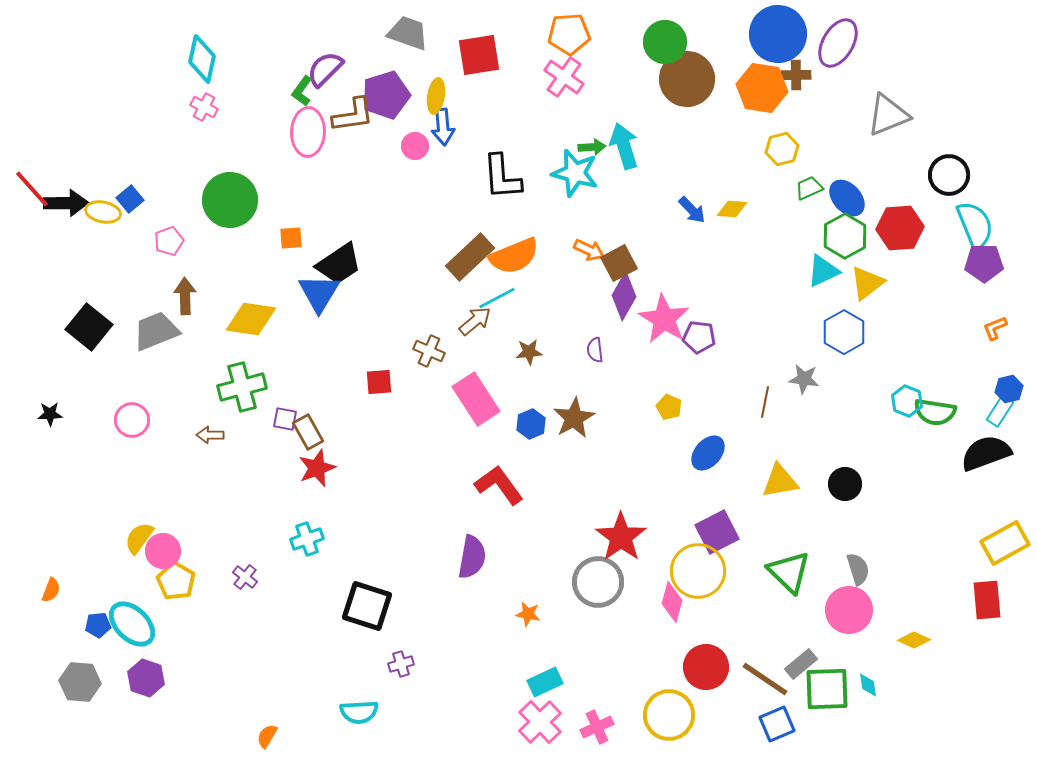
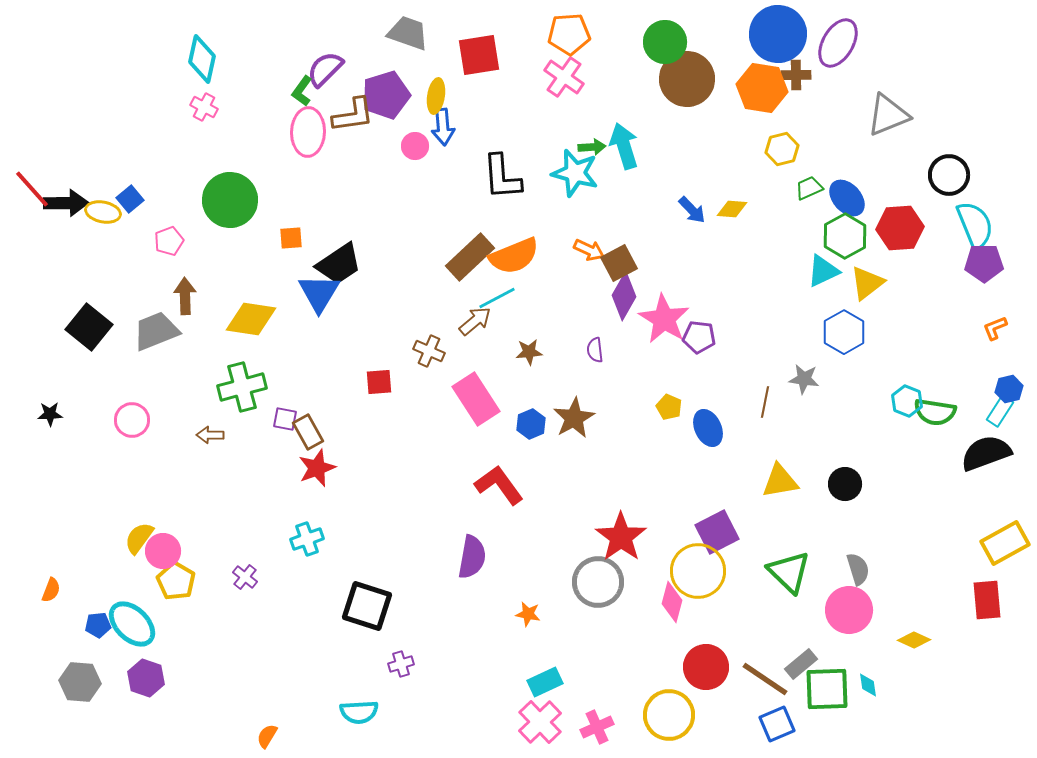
blue ellipse at (708, 453): moved 25 px up; rotated 66 degrees counterclockwise
